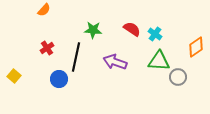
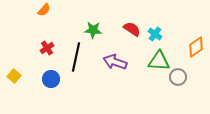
blue circle: moved 8 px left
